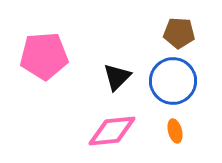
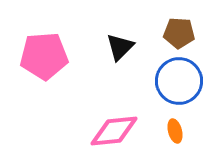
black triangle: moved 3 px right, 30 px up
blue circle: moved 6 px right
pink diamond: moved 2 px right
